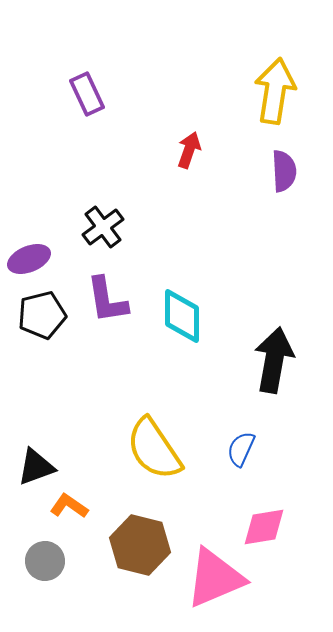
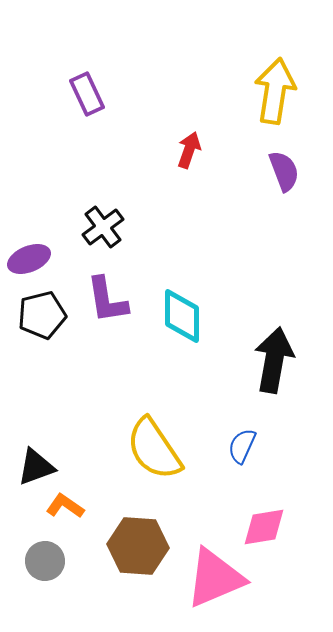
purple semicircle: rotated 18 degrees counterclockwise
blue semicircle: moved 1 px right, 3 px up
orange L-shape: moved 4 px left
brown hexagon: moved 2 px left, 1 px down; rotated 10 degrees counterclockwise
